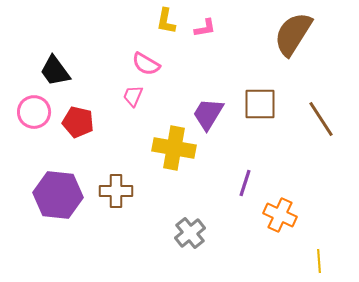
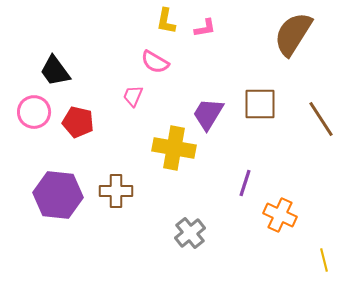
pink semicircle: moved 9 px right, 2 px up
yellow line: moved 5 px right, 1 px up; rotated 10 degrees counterclockwise
